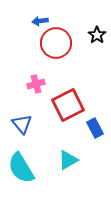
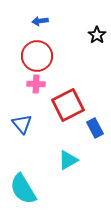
red circle: moved 19 px left, 13 px down
pink cross: rotated 18 degrees clockwise
cyan semicircle: moved 2 px right, 21 px down
